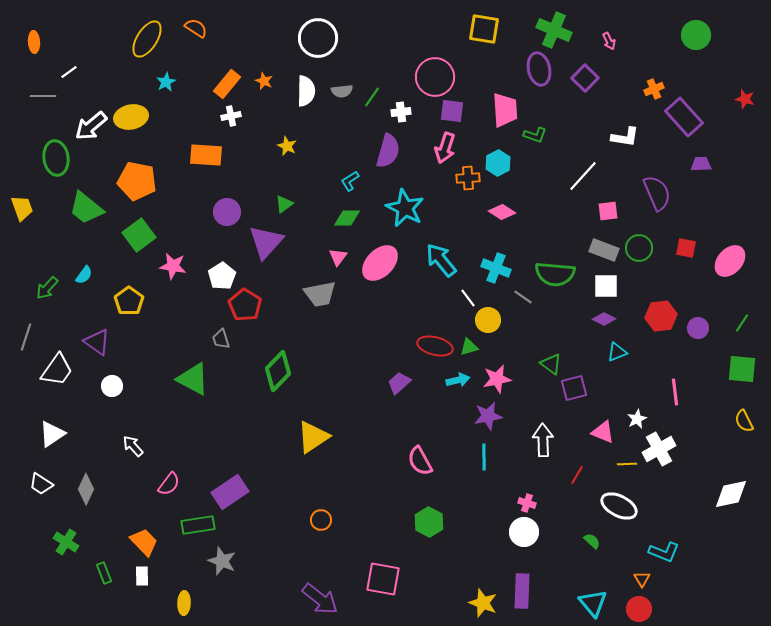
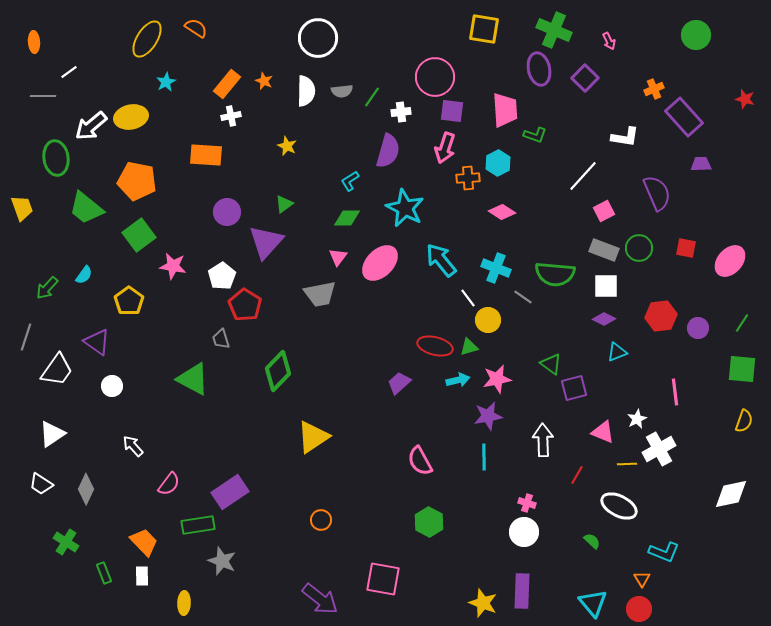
pink square at (608, 211): moved 4 px left; rotated 20 degrees counterclockwise
yellow semicircle at (744, 421): rotated 135 degrees counterclockwise
